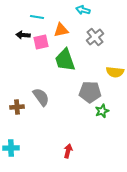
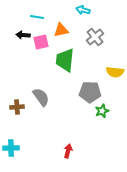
green trapezoid: rotated 25 degrees clockwise
